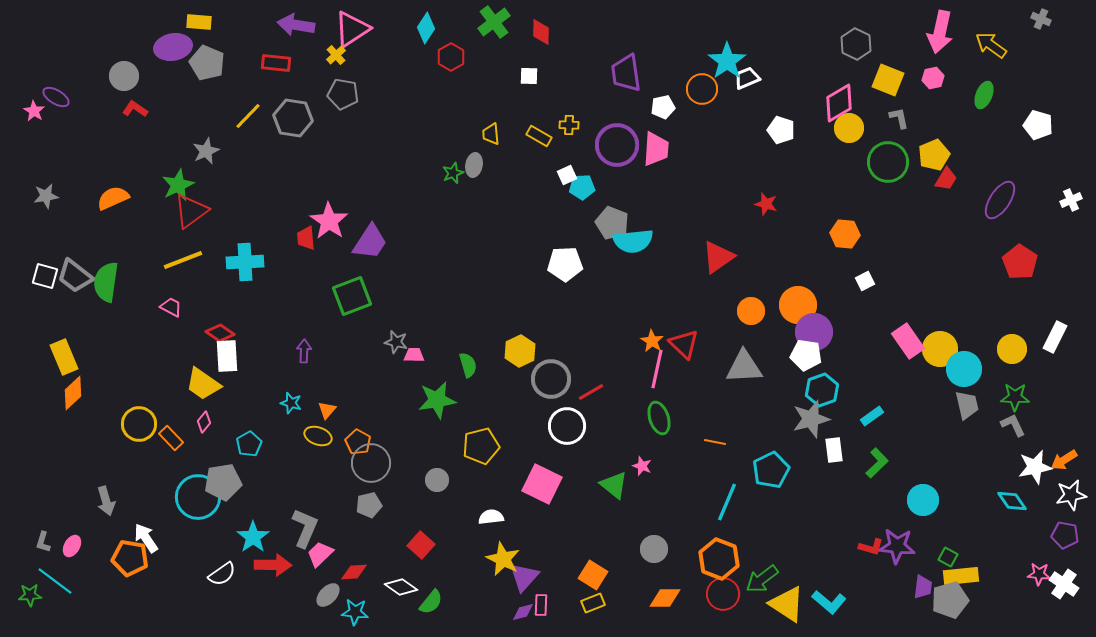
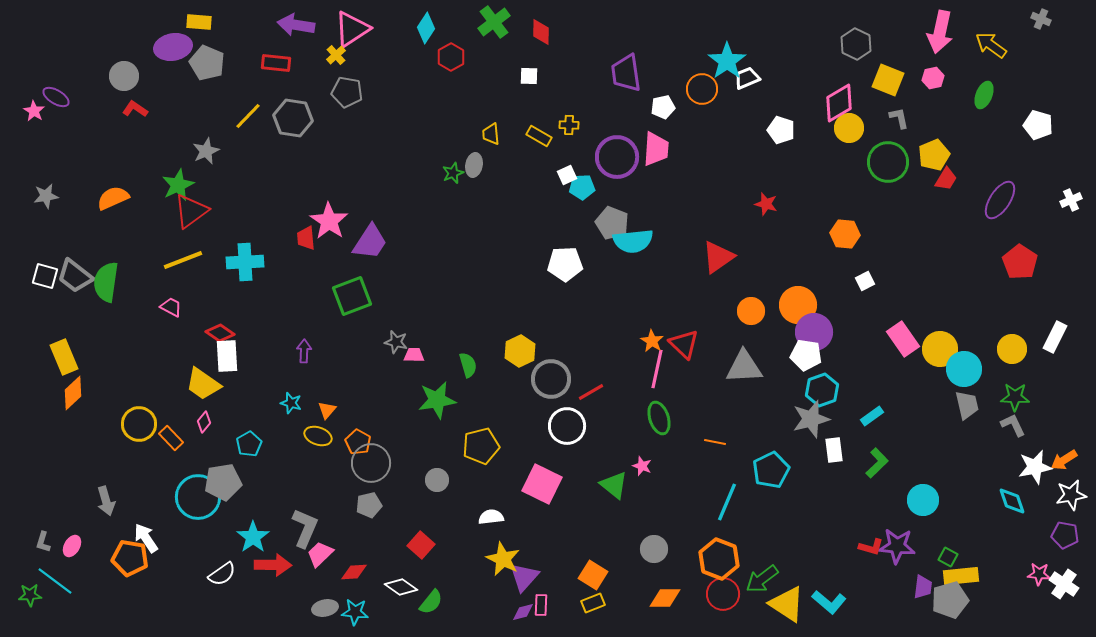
gray pentagon at (343, 94): moved 4 px right, 2 px up
purple circle at (617, 145): moved 12 px down
pink rectangle at (908, 341): moved 5 px left, 2 px up
cyan diamond at (1012, 501): rotated 16 degrees clockwise
gray ellipse at (328, 595): moved 3 px left, 13 px down; rotated 35 degrees clockwise
